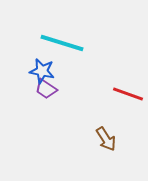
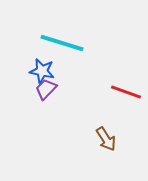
purple trapezoid: rotated 100 degrees clockwise
red line: moved 2 px left, 2 px up
